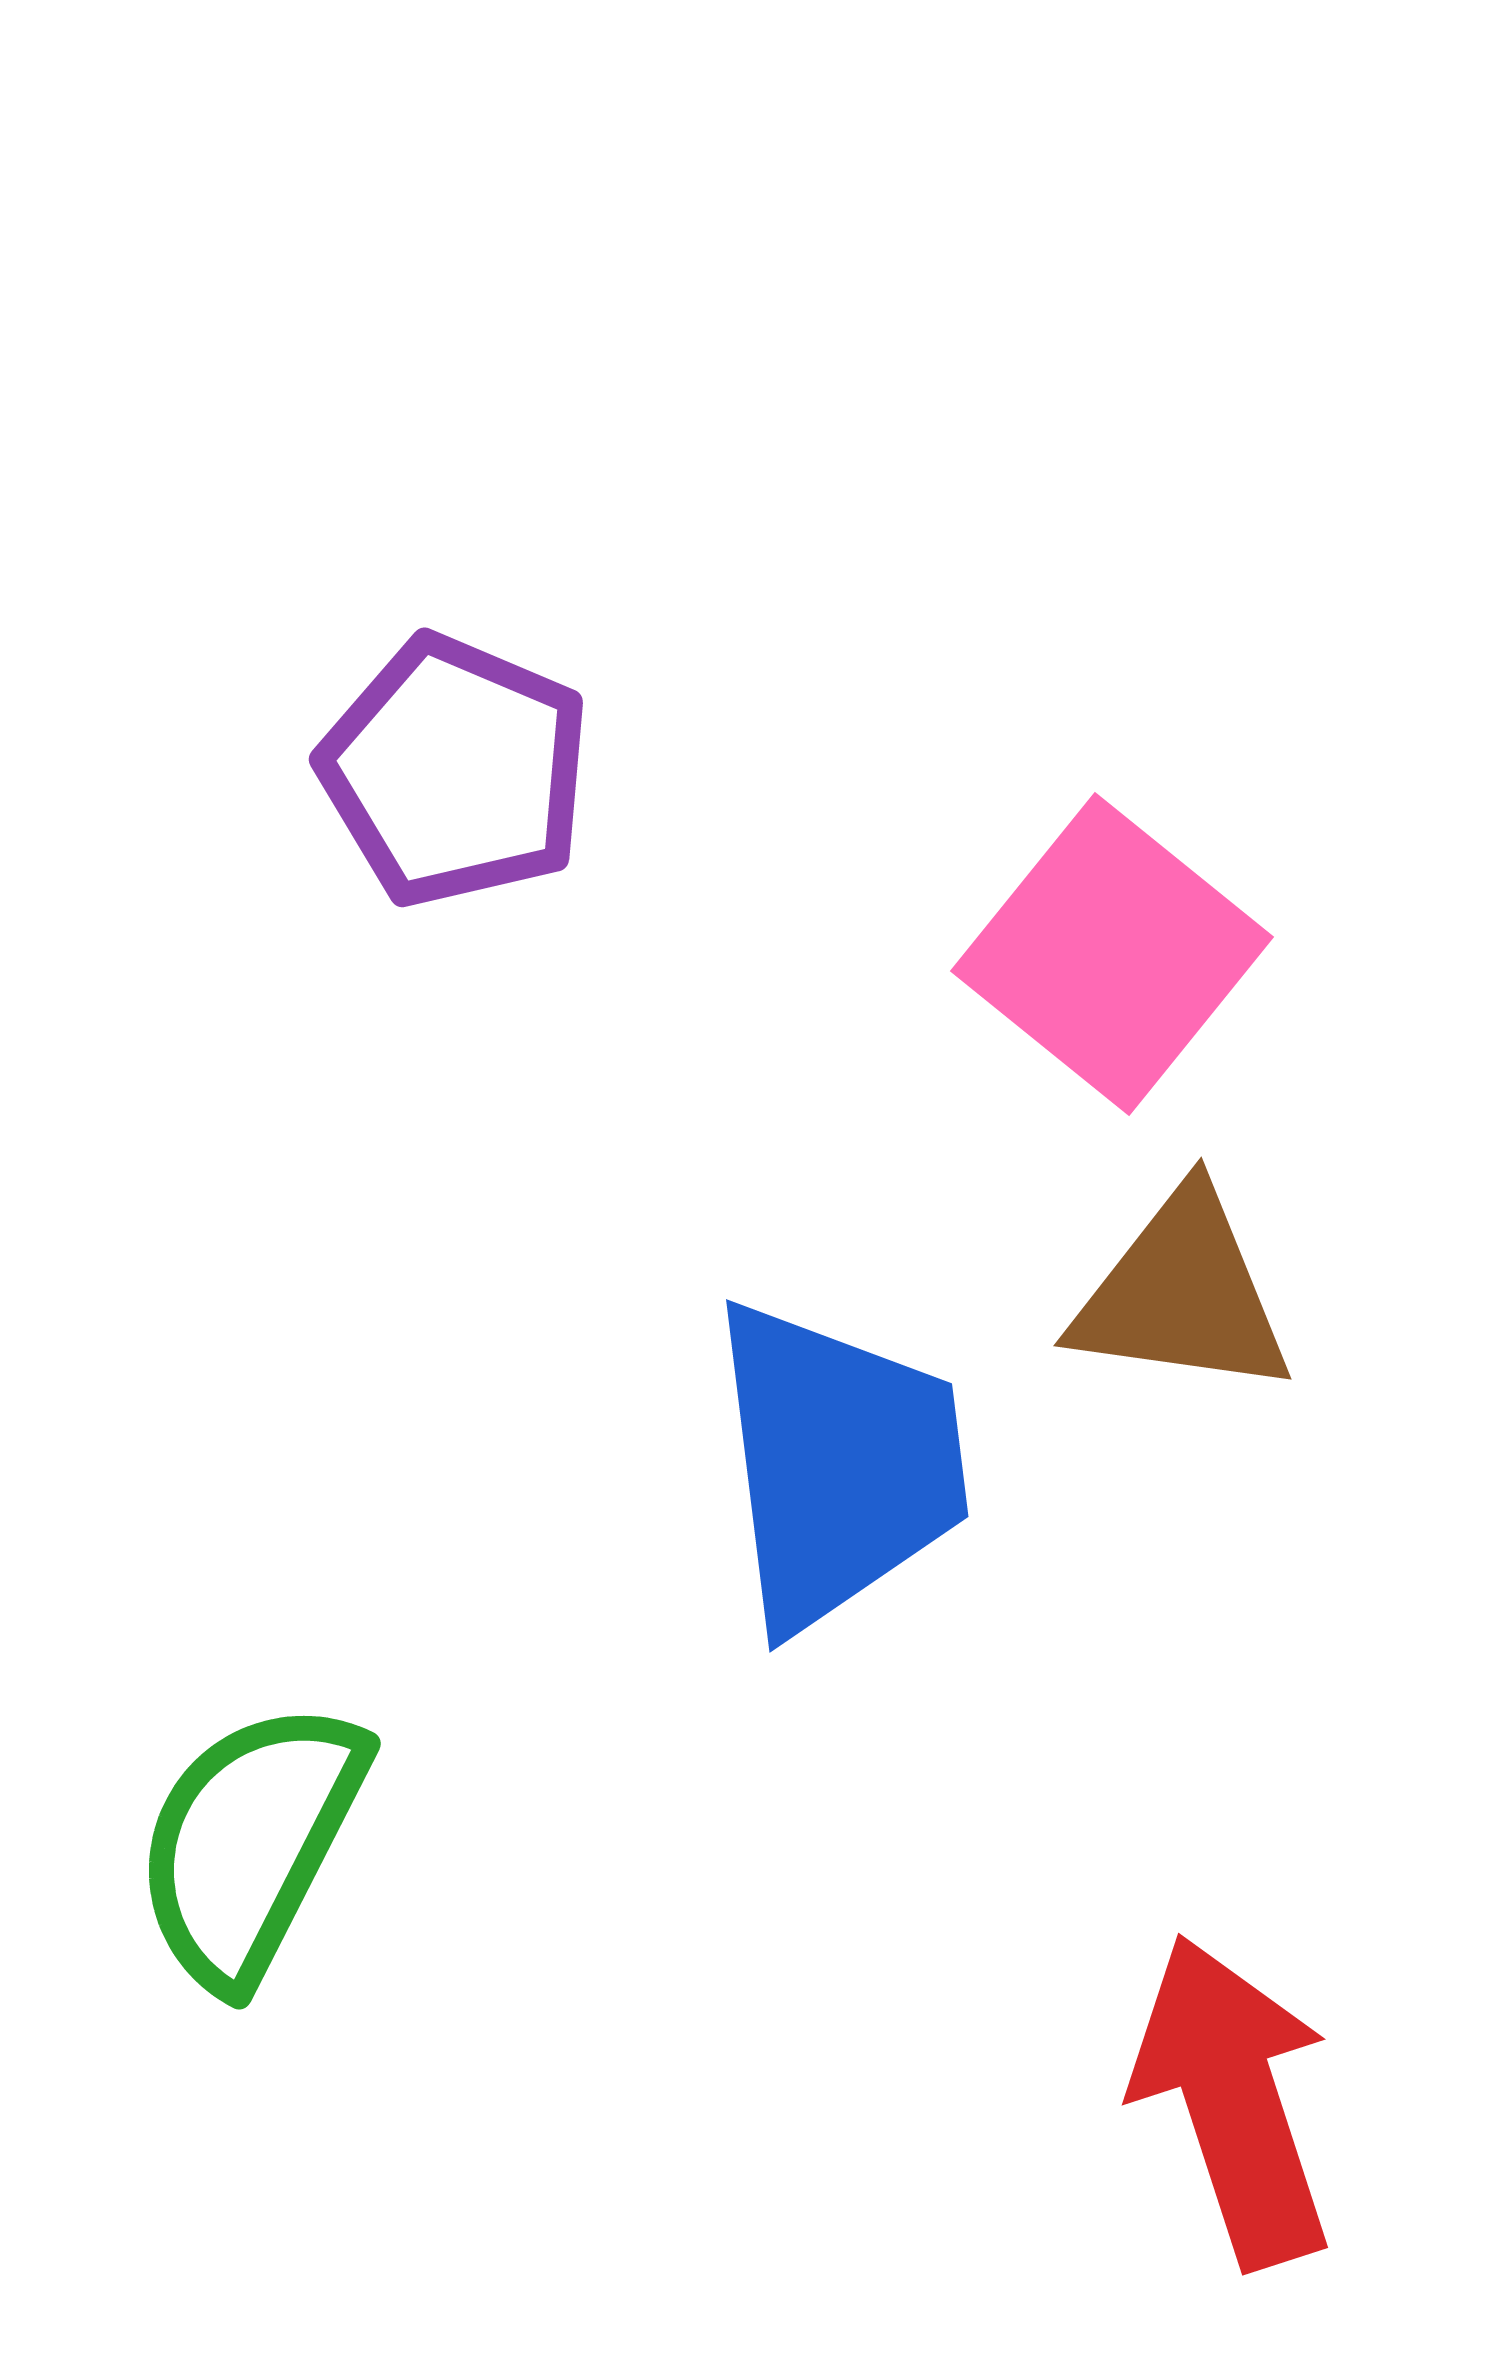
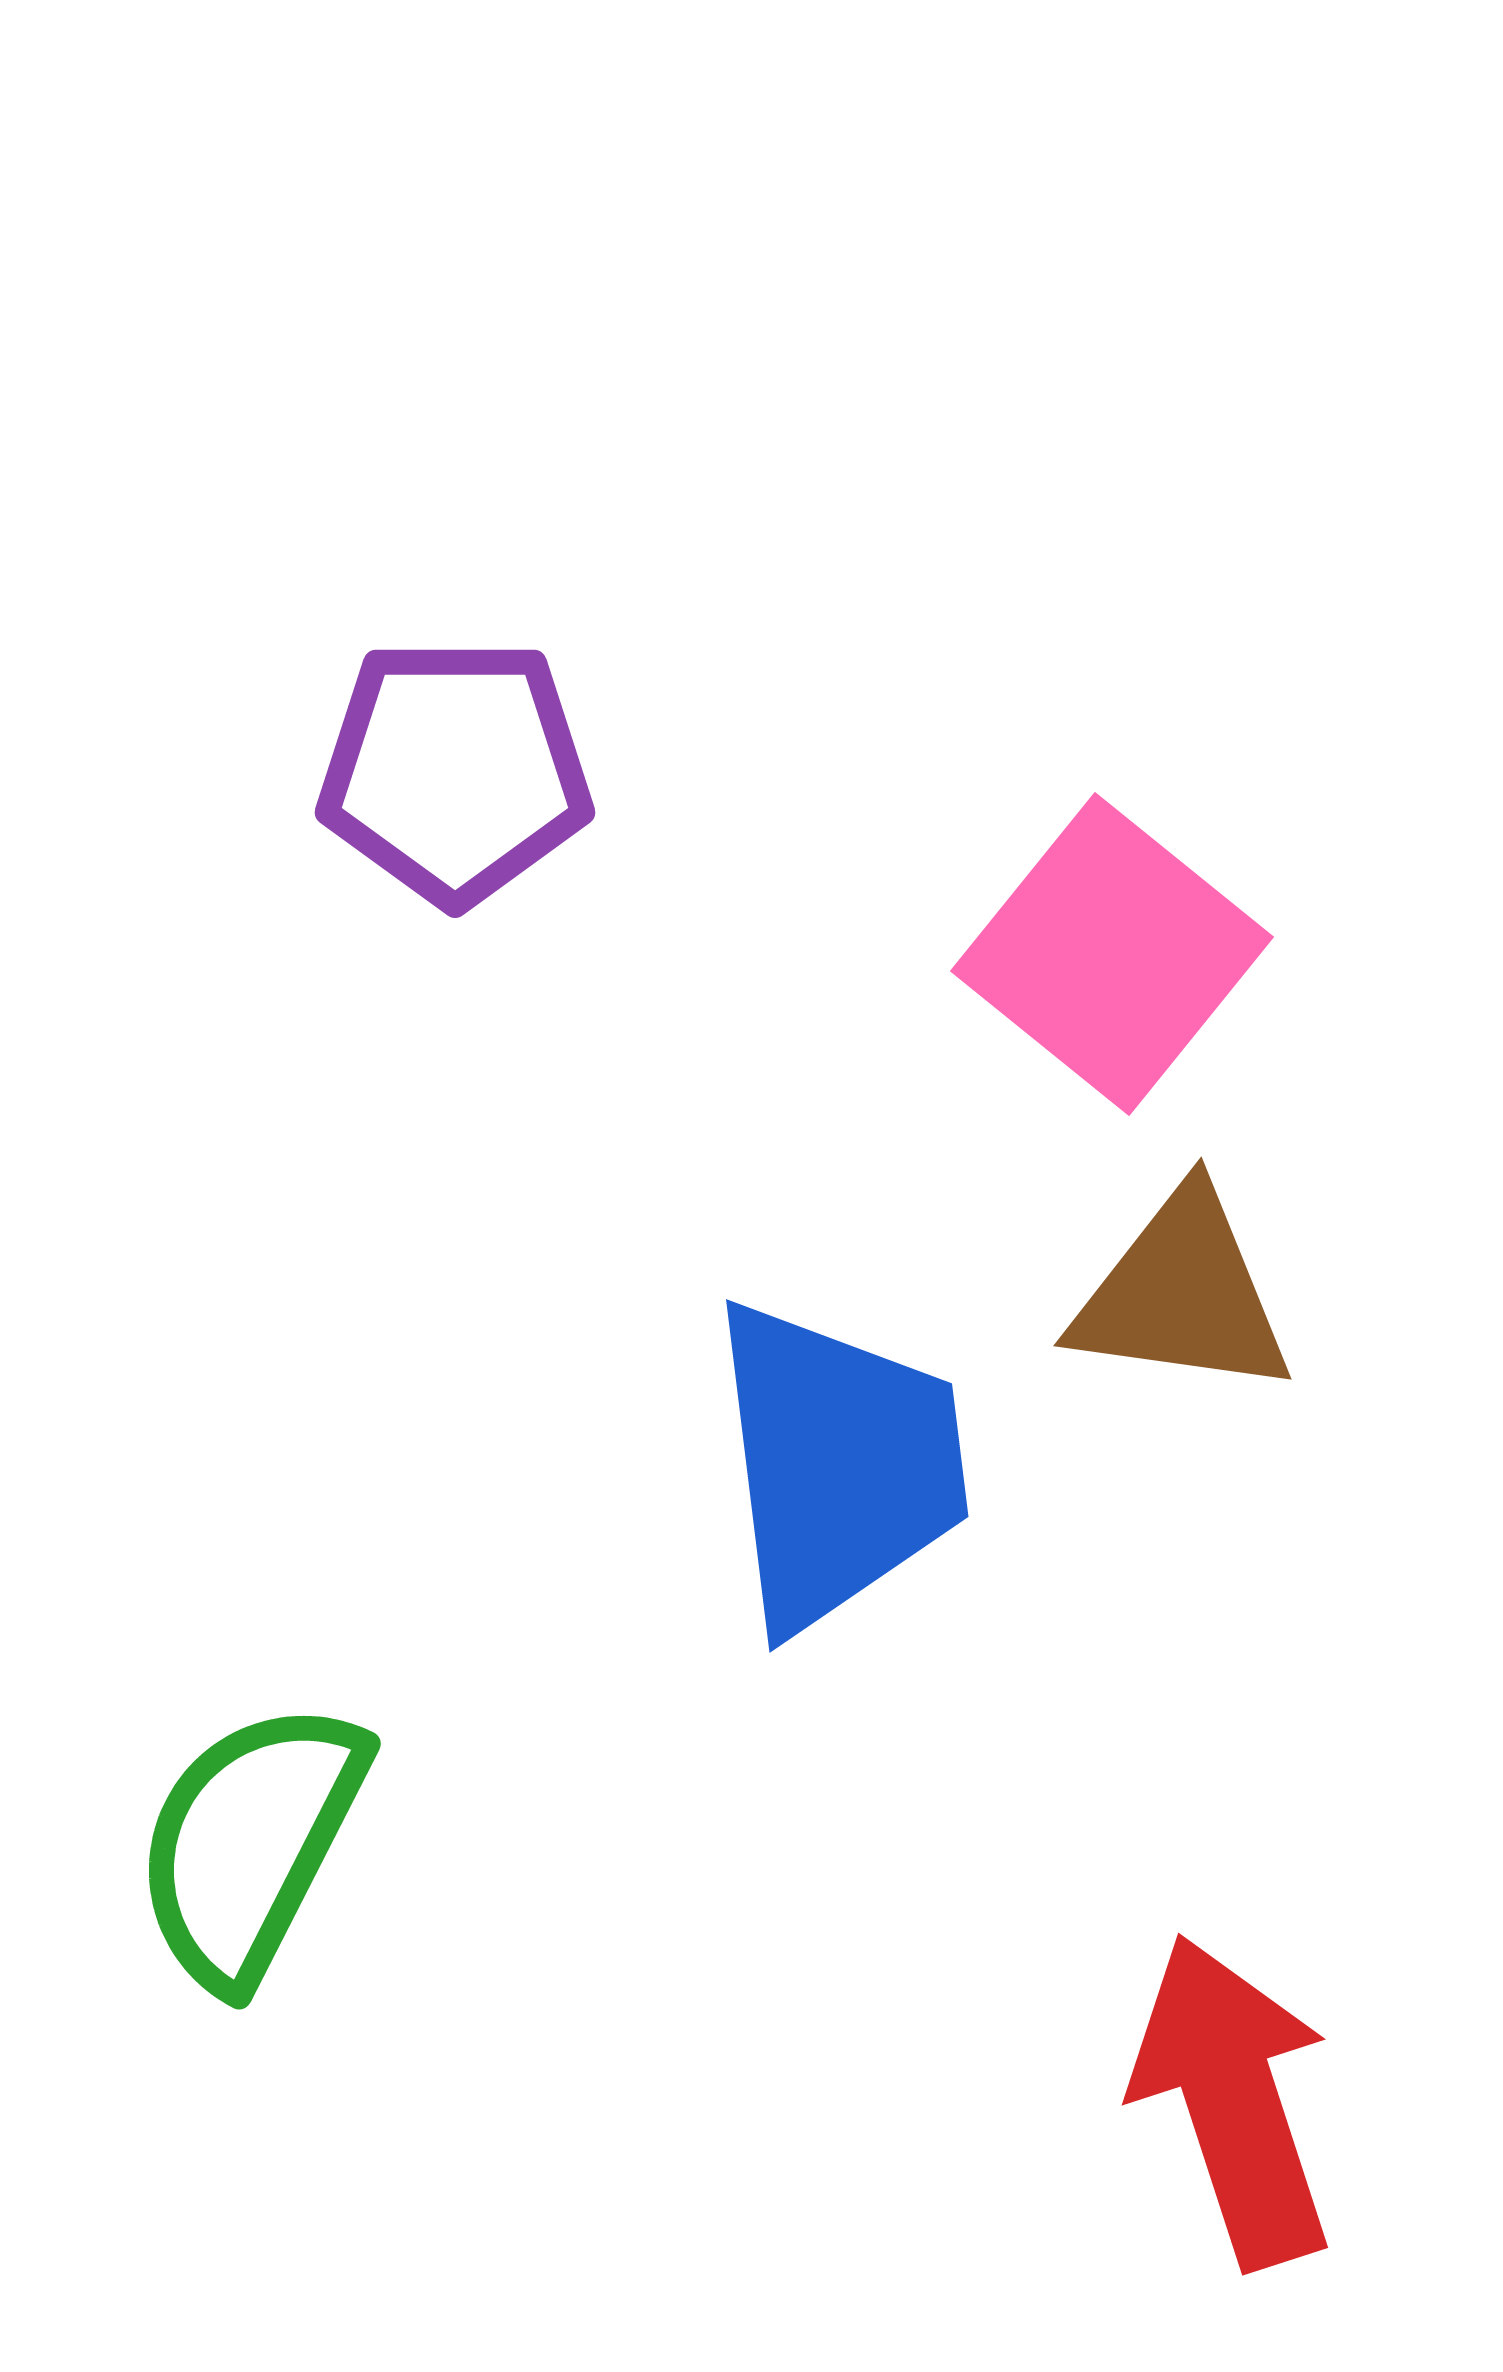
purple pentagon: rotated 23 degrees counterclockwise
